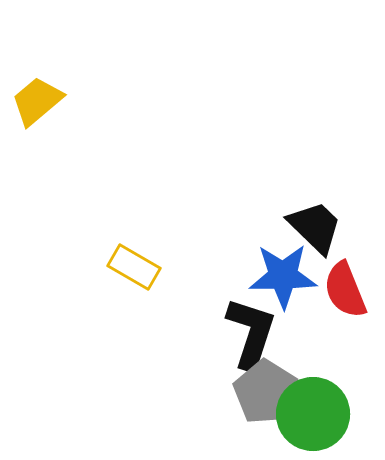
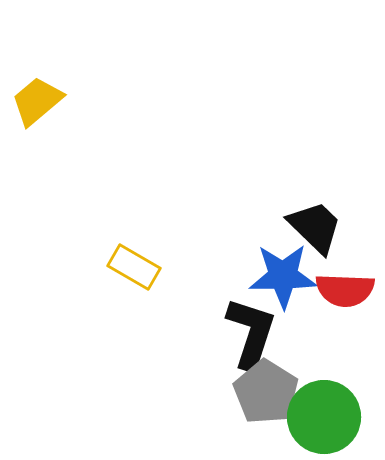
red semicircle: rotated 66 degrees counterclockwise
green circle: moved 11 px right, 3 px down
